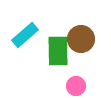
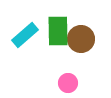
green rectangle: moved 20 px up
pink circle: moved 8 px left, 3 px up
